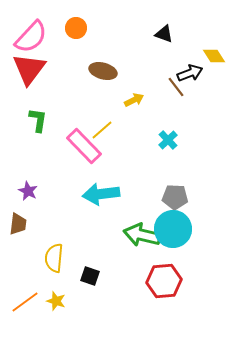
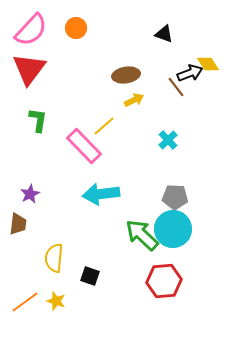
pink semicircle: moved 7 px up
yellow diamond: moved 6 px left, 8 px down
brown ellipse: moved 23 px right, 4 px down; rotated 24 degrees counterclockwise
yellow line: moved 2 px right, 4 px up
purple star: moved 2 px right, 3 px down; rotated 18 degrees clockwise
green arrow: rotated 30 degrees clockwise
